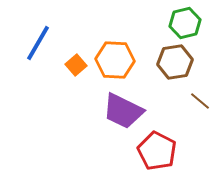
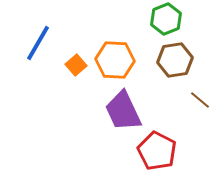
green hexagon: moved 19 px left, 4 px up; rotated 8 degrees counterclockwise
brown hexagon: moved 2 px up
brown line: moved 1 px up
purple trapezoid: rotated 39 degrees clockwise
